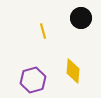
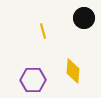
black circle: moved 3 px right
purple hexagon: rotated 15 degrees clockwise
